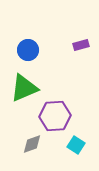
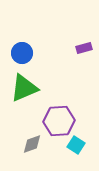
purple rectangle: moved 3 px right, 3 px down
blue circle: moved 6 px left, 3 px down
purple hexagon: moved 4 px right, 5 px down
